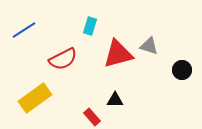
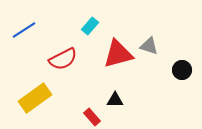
cyan rectangle: rotated 24 degrees clockwise
